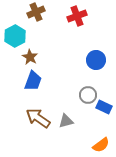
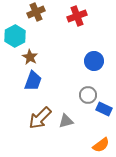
blue circle: moved 2 px left, 1 px down
blue rectangle: moved 2 px down
brown arrow: moved 2 px right; rotated 80 degrees counterclockwise
